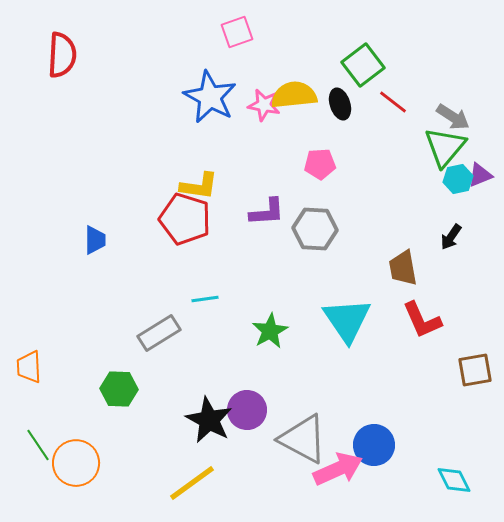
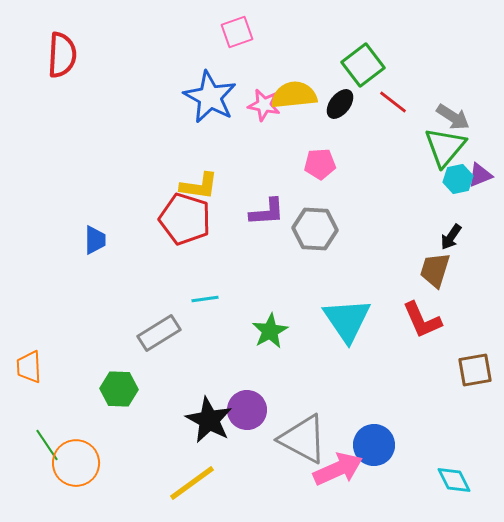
black ellipse: rotated 56 degrees clockwise
brown trapezoid: moved 32 px right, 2 px down; rotated 27 degrees clockwise
green line: moved 9 px right
